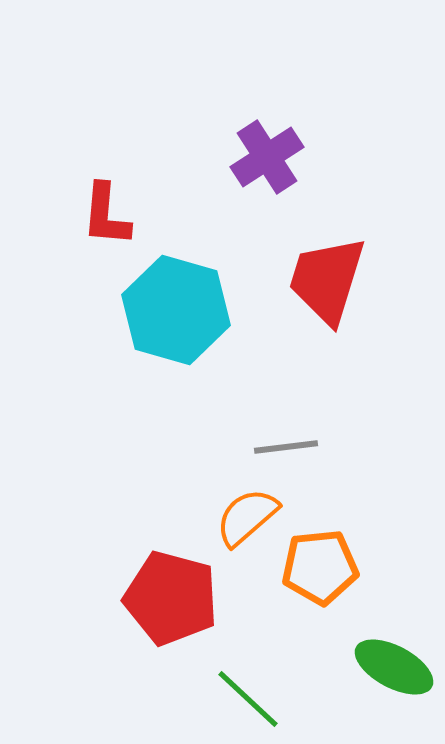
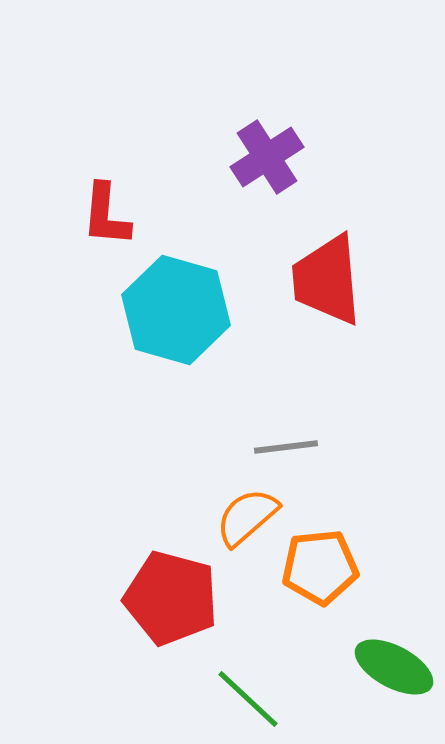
red trapezoid: rotated 22 degrees counterclockwise
